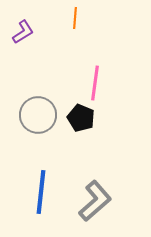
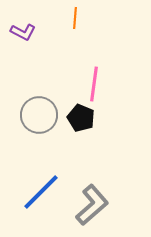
purple L-shape: rotated 60 degrees clockwise
pink line: moved 1 px left, 1 px down
gray circle: moved 1 px right
blue line: rotated 39 degrees clockwise
gray L-shape: moved 3 px left, 4 px down
